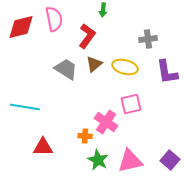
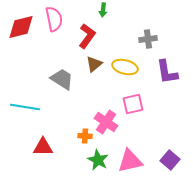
gray trapezoid: moved 4 px left, 10 px down
pink square: moved 2 px right
